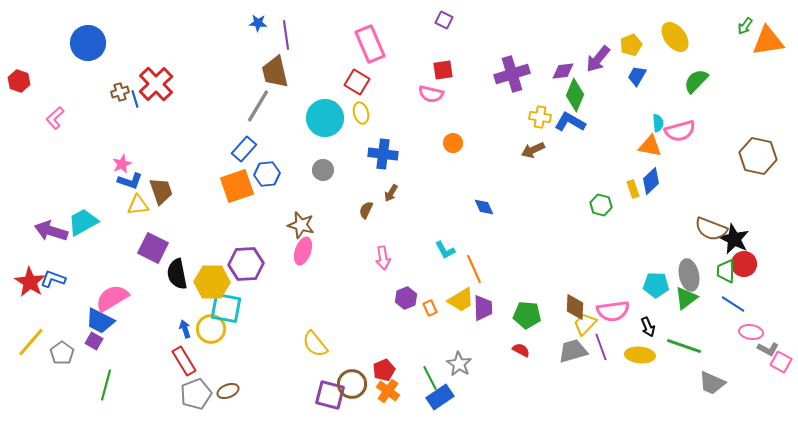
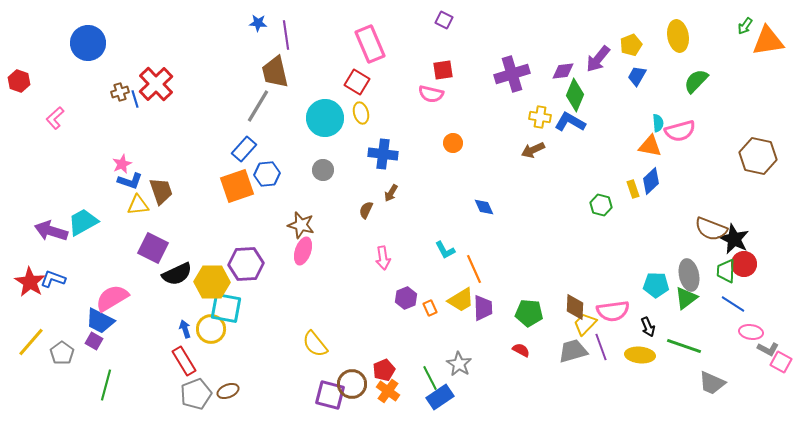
yellow ellipse at (675, 37): moved 3 px right, 1 px up; rotated 28 degrees clockwise
black semicircle at (177, 274): rotated 104 degrees counterclockwise
green pentagon at (527, 315): moved 2 px right, 2 px up
